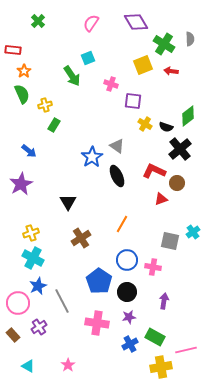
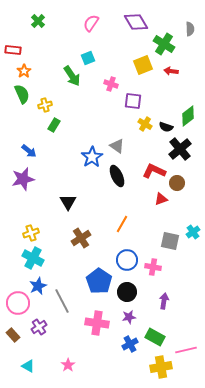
gray semicircle at (190, 39): moved 10 px up
purple star at (21, 184): moved 2 px right, 5 px up; rotated 15 degrees clockwise
